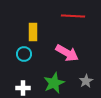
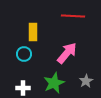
pink arrow: rotated 80 degrees counterclockwise
